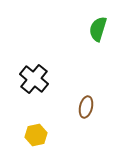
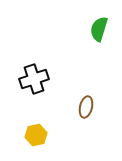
green semicircle: moved 1 px right
black cross: rotated 32 degrees clockwise
